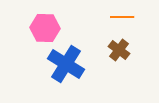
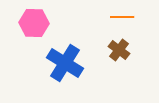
pink hexagon: moved 11 px left, 5 px up
blue cross: moved 1 px left, 1 px up
